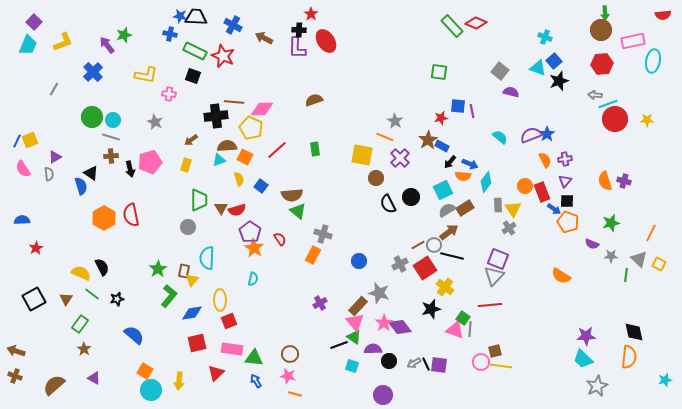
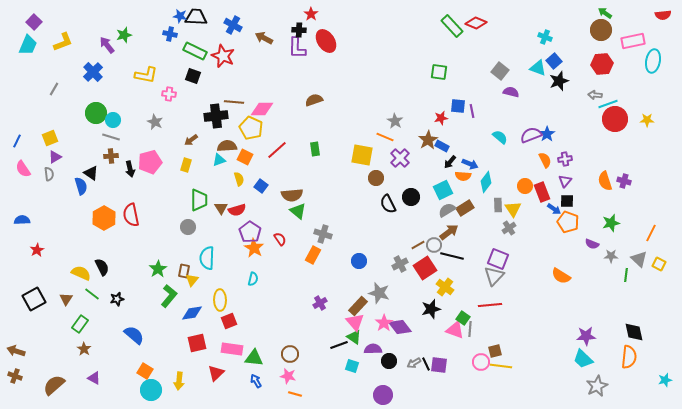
green arrow at (605, 13): rotated 128 degrees clockwise
green circle at (92, 117): moved 4 px right, 4 px up
yellow square at (30, 140): moved 20 px right, 2 px up
red star at (36, 248): moved 1 px right, 2 px down
